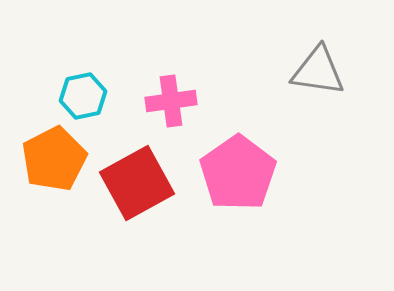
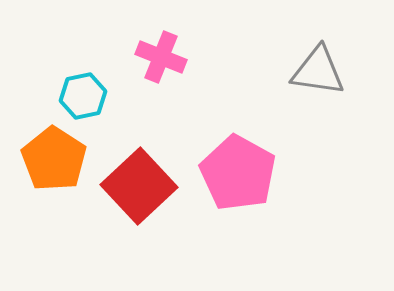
pink cross: moved 10 px left, 44 px up; rotated 30 degrees clockwise
orange pentagon: rotated 12 degrees counterclockwise
pink pentagon: rotated 8 degrees counterclockwise
red square: moved 2 px right, 3 px down; rotated 14 degrees counterclockwise
